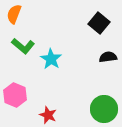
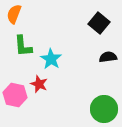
green L-shape: rotated 45 degrees clockwise
pink hexagon: rotated 10 degrees counterclockwise
red star: moved 9 px left, 31 px up
